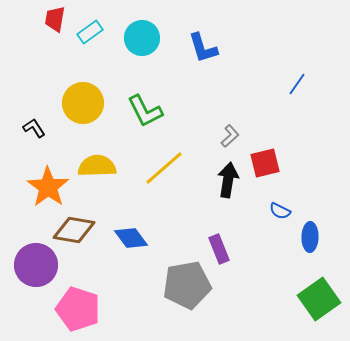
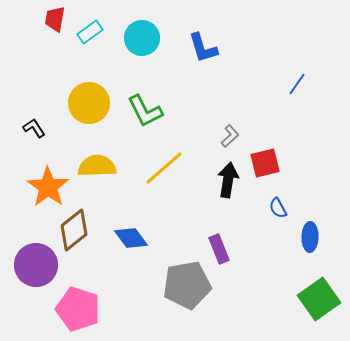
yellow circle: moved 6 px right
blue semicircle: moved 2 px left, 3 px up; rotated 35 degrees clockwise
brown diamond: rotated 48 degrees counterclockwise
